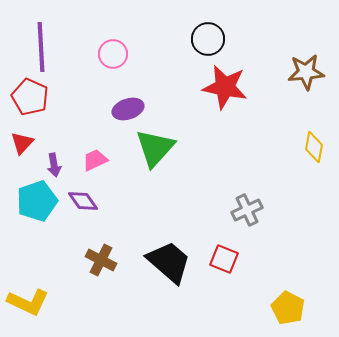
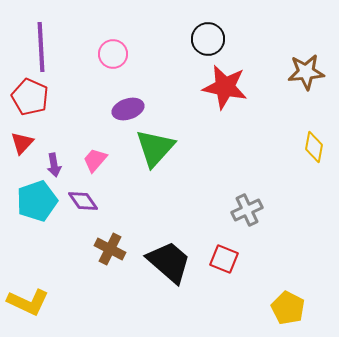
pink trapezoid: rotated 24 degrees counterclockwise
brown cross: moved 9 px right, 11 px up
